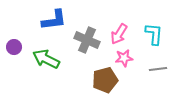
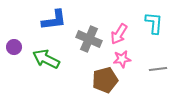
cyan L-shape: moved 11 px up
gray cross: moved 2 px right, 1 px up
pink star: moved 2 px left, 1 px down
